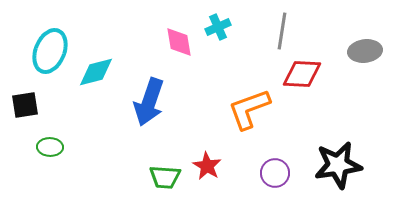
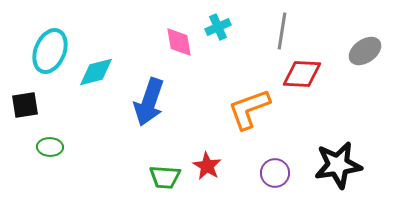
gray ellipse: rotated 28 degrees counterclockwise
